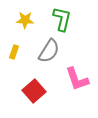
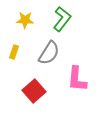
green L-shape: rotated 25 degrees clockwise
gray semicircle: moved 2 px down
pink L-shape: rotated 24 degrees clockwise
